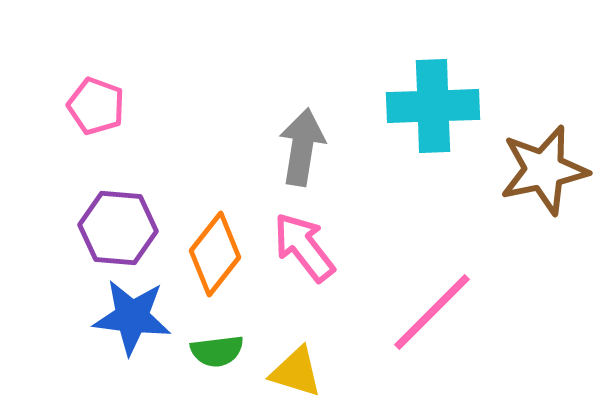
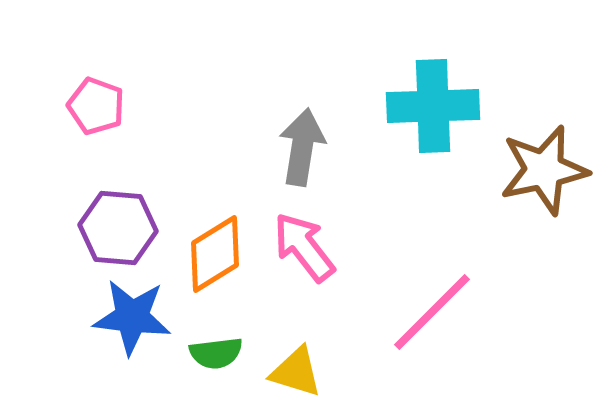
orange diamond: rotated 20 degrees clockwise
green semicircle: moved 1 px left, 2 px down
